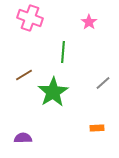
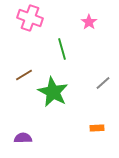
green line: moved 1 px left, 3 px up; rotated 20 degrees counterclockwise
green star: rotated 12 degrees counterclockwise
